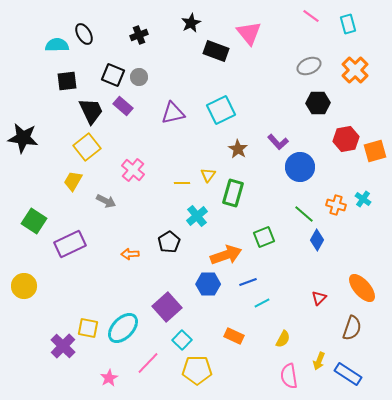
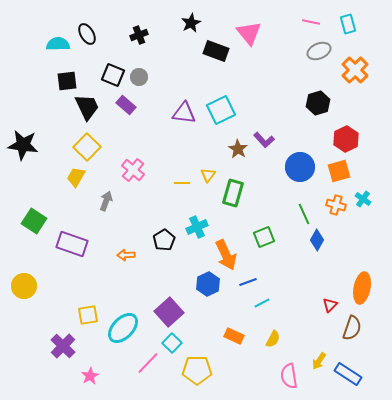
pink line at (311, 16): moved 6 px down; rotated 24 degrees counterclockwise
black ellipse at (84, 34): moved 3 px right
cyan semicircle at (57, 45): moved 1 px right, 1 px up
gray ellipse at (309, 66): moved 10 px right, 15 px up
black hexagon at (318, 103): rotated 15 degrees counterclockwise
purple rectangle at (123, 106): moved 3 px right, 1 px up
black trapezoid at (91, 111): moved 4 px left, 4 px up
purple triangle at (173, 113): moved 11 px right; rotated 20 degrees clockwise
black star at (23, 138): moved 7 px down
red hexagon at (346, 139): rotated 15 degrees counterclockwise
purple L-shape at (278, 142): moved 14 px left, 2 px up
yellow square at (87, 147): rotated 8 degrees counterclockwise
orange square at (375, 151): moved 36 px left, 20 px down
yellow trapezoid at (73, 181): moved 3 px right, 4 px up
gray arrow at (106, 201): rotated 96 degrees counterclockwise
green line at (304, 214): rotated 25 degrees clockwise
cyan cross at (197, 216): moved 11 px down; rotated 15 degrees clockwise
black pentagon at (169, 242): moved 5 px left, 2 px up
purple rectangle at (70, 244): moved 2 px right; rotated 44 degrees clockwise
orange arrow at (130, 254): moved 4 px left, 1 px down
orange arrow at (226, 255): rotated 84 degrees clockwise
blue hexagon at (208, 284): rotated 25 degrees counterclockwise
orange ellipse at (362, 288): rotated 52 degrees clockwise
red triangle at (319, 298): moved 11 px right, 7 px down
purple square at (167, 307): moved 2 px right, 5 px down
yellow square at (88, 328): moved 13 px up; rotated 20 degrees counterclockwise
yellow semicircle at (283, 339): moved 10 px left
cyan square at (182, 340): moved 10 px left, 3 px down
yellow arrow at (319, 361): rotated 12 degrees clockwise
pink star at (109, 378): moved 19 px left, 2 px up
